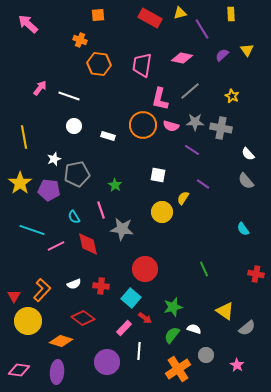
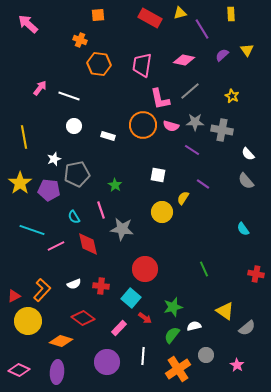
pink diamond at (182, 58): moved 2 px right, 2 px down
pink L-shape at (160, 99): rotated 25 degrees counterclockwise
gray cross at (221, 128): moved 1 px right, 2 px down
red triangle at (14, 296): rotated 32 degrees clockwise
pink rectangle at (124, 328): moved 5 px left
white semicircle at (194, 329): moved 3 px up; rotated 32 degrees counterclockwise
white line at (139, 351): moved 4 px right, 5 px down
pink diamond at (19, 370): rotated 15 degrees clockwise
